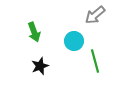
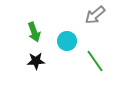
cyan circle: moved 7 px left
green line: rotated 20 degrees counterclockwise
black star: moved 4 px left, 5 px up; rotated 18 degrees clockwise
